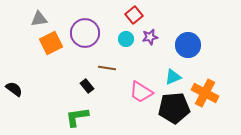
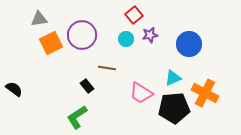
purple circle: moved 3 px left, 2 px down
purple star: moved 2 px up
blue circle: moved 1 px right, 1 px up
cyan triangle: moved 1 px down
pink trapezoid: moved 1 px down
green L-shape: rotated 25 degrees counterclockwise
